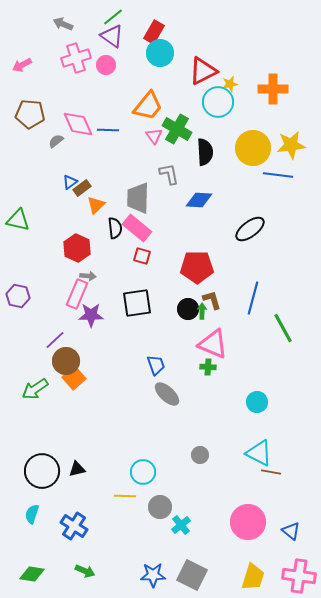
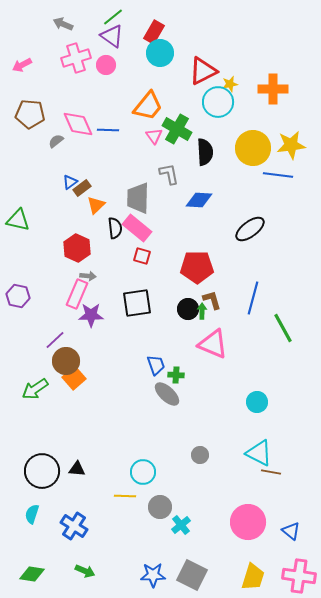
green cross at (208, 367): moved 32 px left, 8 px down
black triangle at (77, 469): rotated 18 degrees clockwise
